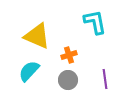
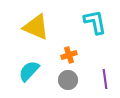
yellow triangle: moved 1 px left, 9 px up
